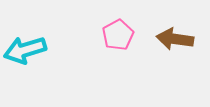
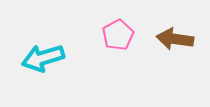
cyan arrow: moved 18 px right, 8 px down
